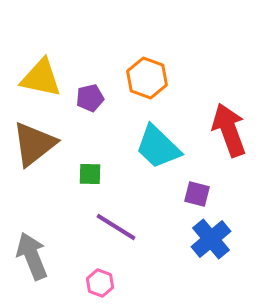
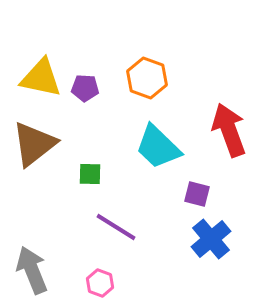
purple pentagon: moved 5 px left, 10 px up; rotated 16 degrees clockwise
gray arrow: moved 14 px down
